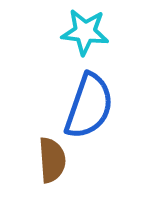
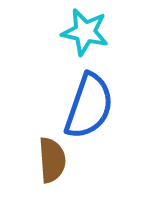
cyan star: rotated 6 degrees clockwise
